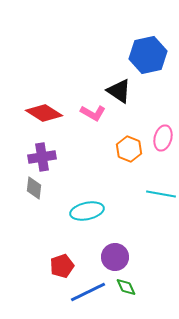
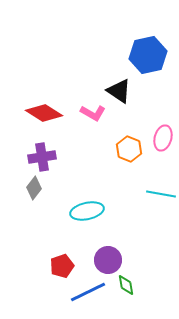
gray diamond: rotated 30 degrees clockwise
purple circle: moved 7 px left, 3 px down
green diamond: moved 2 px up; rotated 15 degrees clockwise
